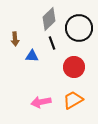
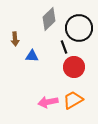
black line: moved 12 px right, 4 px down
pink arrow: moved 7 px right
